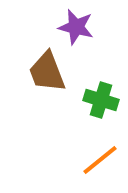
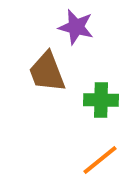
green cross: rotated 16 degrees counterclockwise
